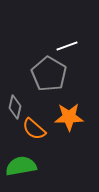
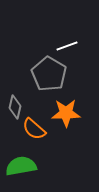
orange star: moved 3 px left, 4 px up
